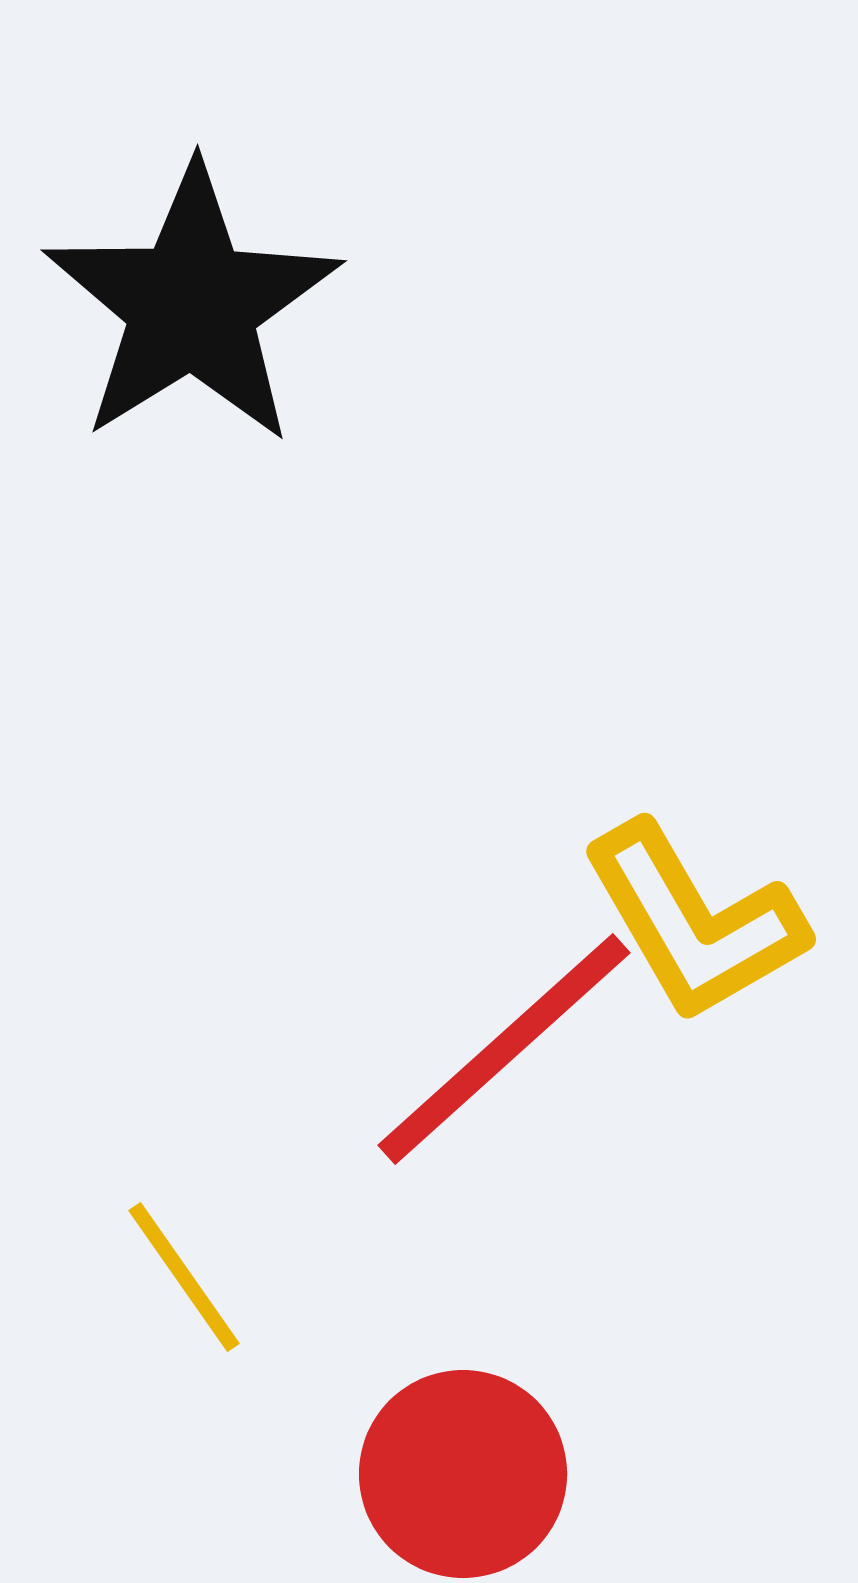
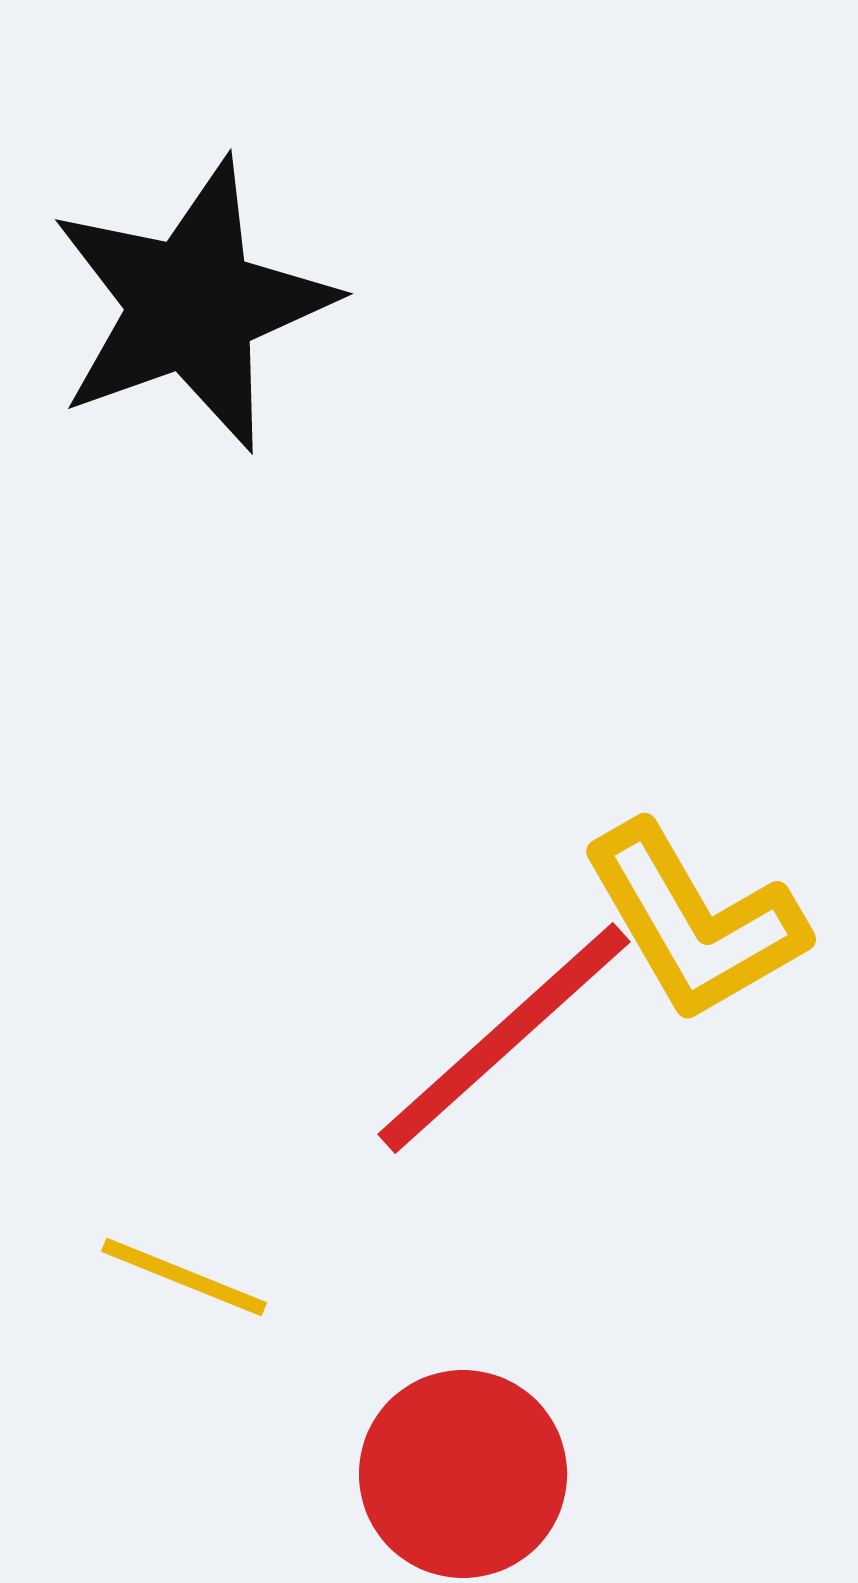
black star: rotated 12 degrees clockwise
red line: moved 11 px up
yellow line: rotated 33 degrees counterclockwise
